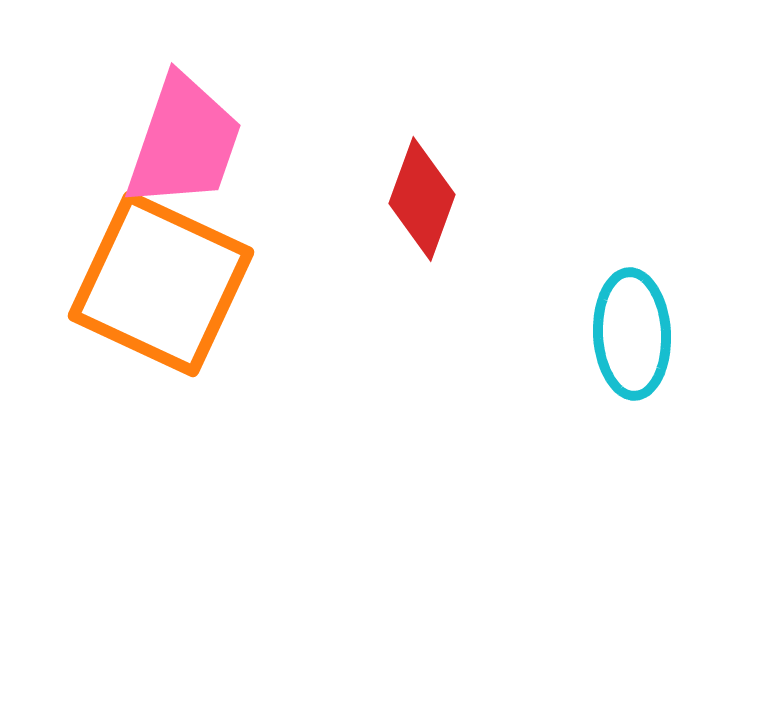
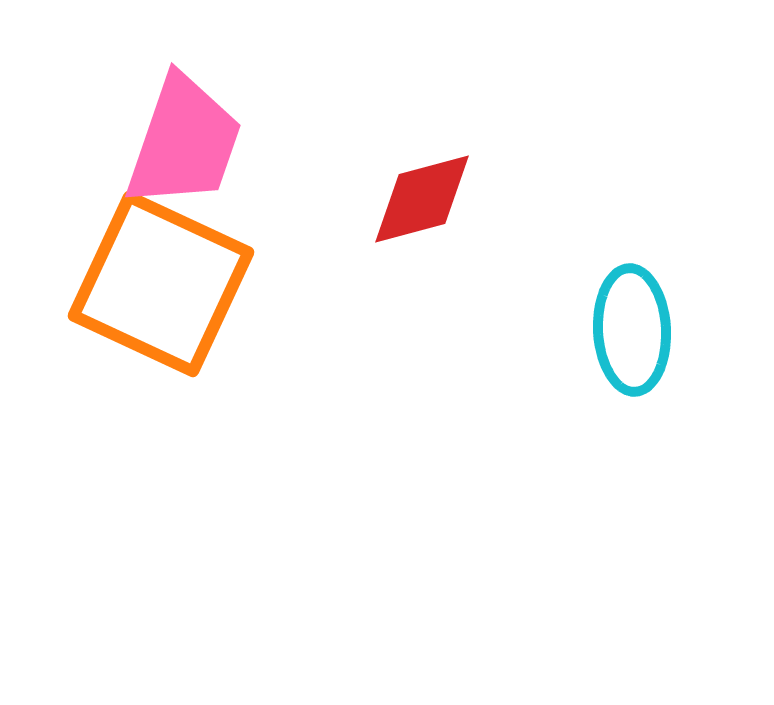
red diamond: rotated 55 degrees clockwise
cyan ellipse: moved 4 px up
